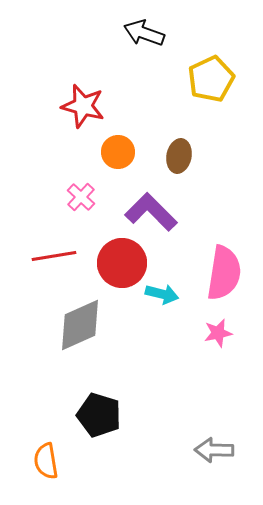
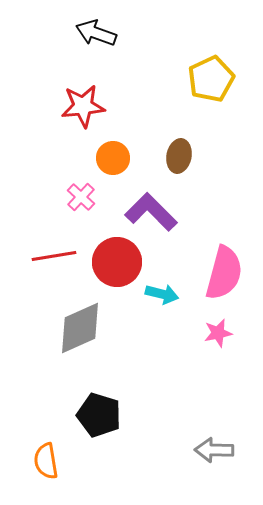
black arrow: moved 48 px left
red star: rotated 21 degrees counterclockwise
orange circle: moved 5 px left, 6 px down
red circle: moved 5 px left, 1 px up
pink semicircle: rotated 6 degrees clockwise
gray diamond: moved 3 px down
